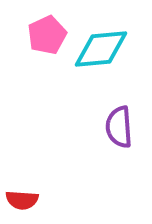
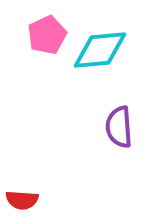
cyan diamond: moved 1 px left, 1 px down
